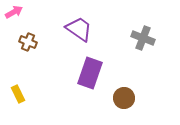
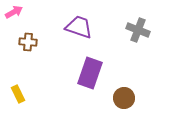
purple trapezoid: moved 2 px up; rotated 16 degrees counterclockwise
gray cross: moved 5 px left, 8 px up
brown cross: rotated 18 degrees counterclockwise
